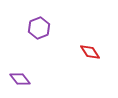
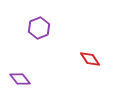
red diamond: moved 7 px down
